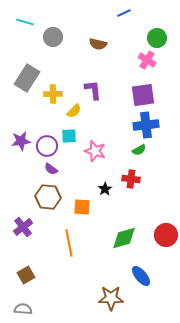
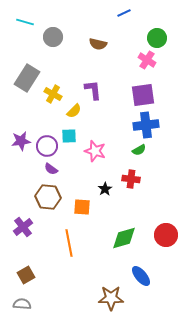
yellow cross: rotated 30 degrees clockwise
gray semicircle: moved 1 px left, 5 px up
